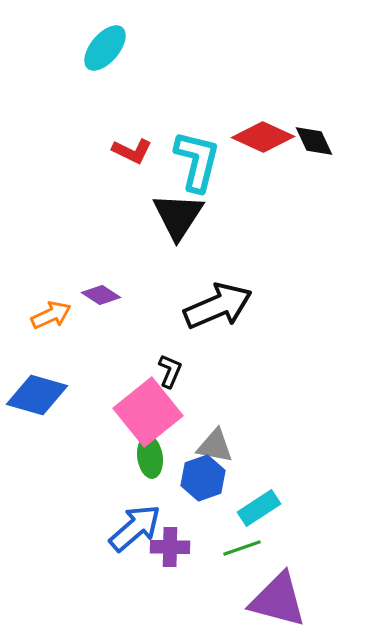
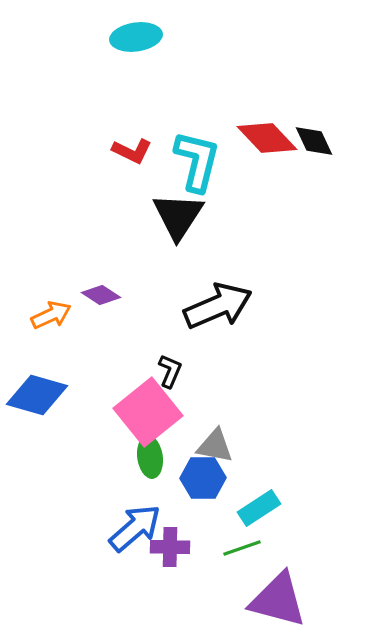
cyan ellipse: moved 31 px right, 11 px up; rotated 42 degrees clockwise
red diamond: moved 4 px right, 1 px down; rotated 22 degrees clockwise
blue hexagon: rotated 18 degrees clockwise
